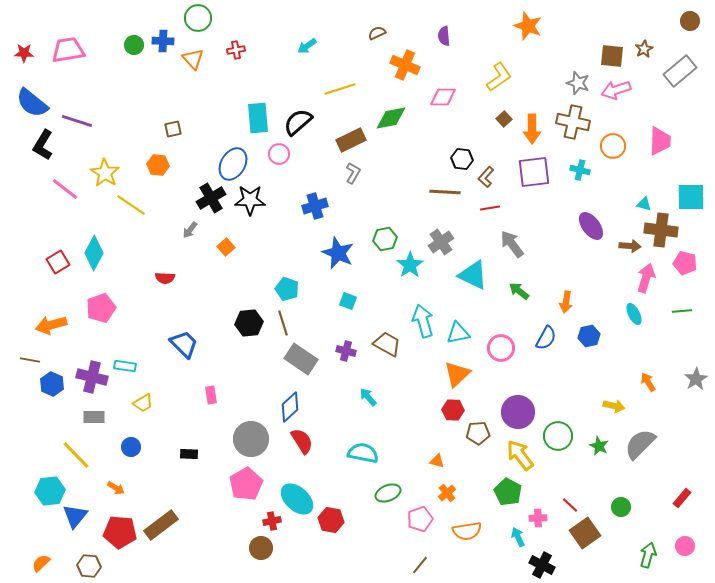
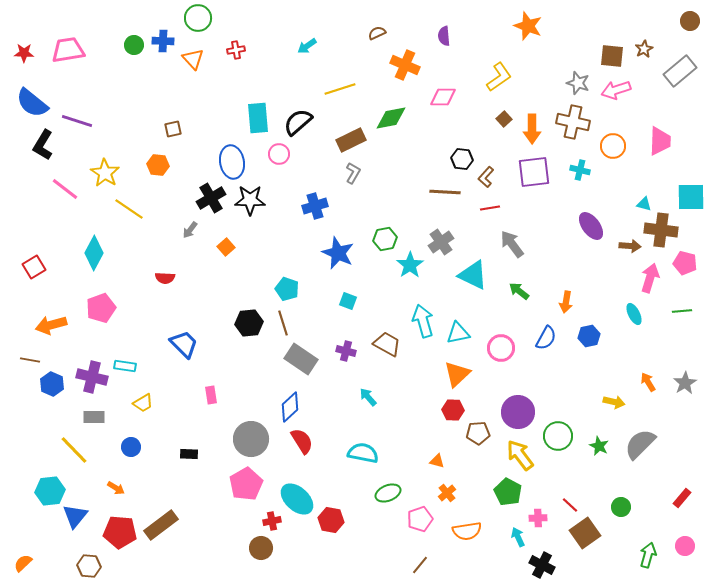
blue ellipse at (233, 164): moved 1 px left, 2 px up; rotated 40 degrees counterclockwise
yellow line at (131, 205): moved 2 px left, 4 px down
red square at (58, 262): moved 24 px left, 5 px down
pink arrow at (646, 278): moved 4 px right
gray star at (696, 379): moved 11 px left, 4 px down
yellow arrow at (614, 406): moved 4 px up
yellow line at (76, 455): moved 2 px left, 5 px up
orange semicircle at (41, 563): moved 18 px left
